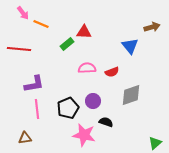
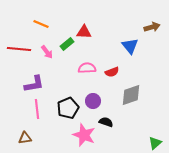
pink arrow: moved 24 px right, 39 px down
pink star: rotated 10 degrees clockwise
